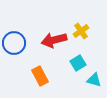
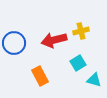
yellow cross: rotated 21 degrees clockwise
